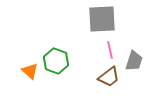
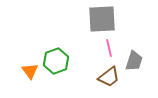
pink line: moved 1 px left, 2 px up
green hexagon: rotated 20 degrees clockwise
orange triangle: rotated 12 degrees clockwise
